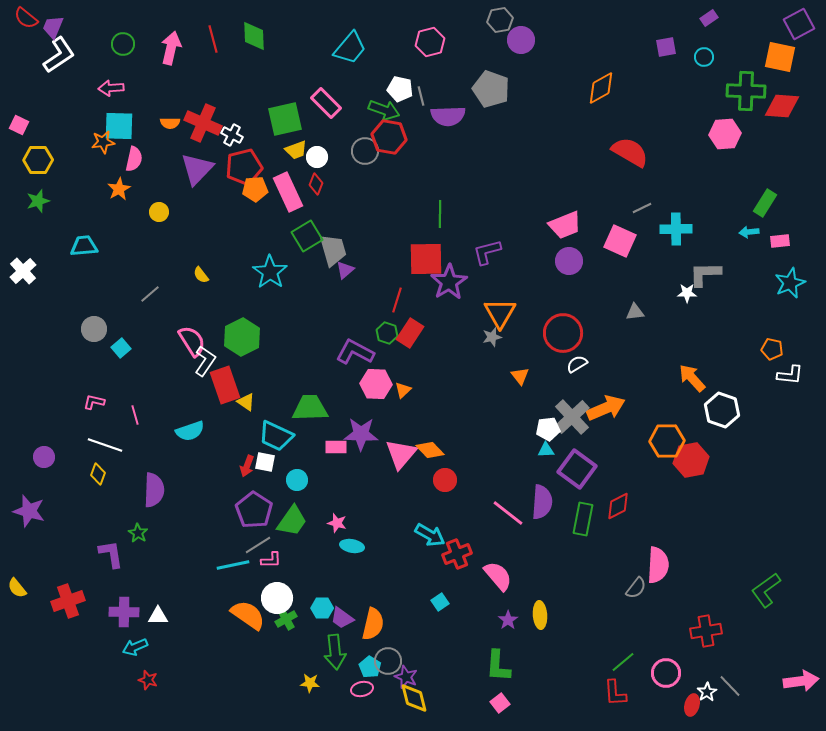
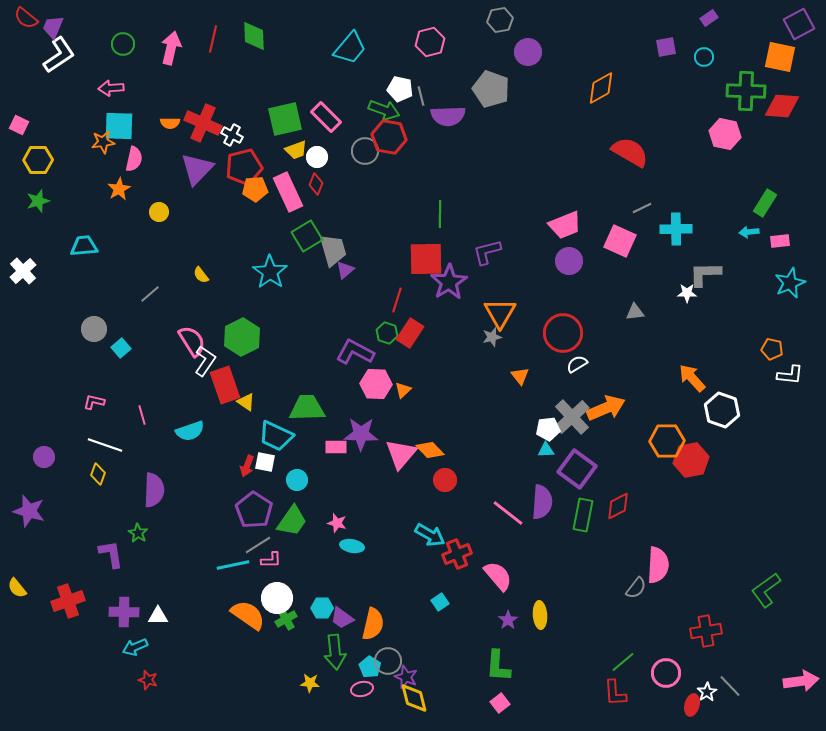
red line at (213, 39): rotated 28 degrees clockwise
purple circle at (521, 40): moved 7 px right, 12 px down
pink rectangle at (326, 103): moved 14 px down
pink hexagon at (725, 134): rotated 16 degrees clockwise
green trapezoid at (310, 408): moved 3 px left
pink line at (135, 415): moved 7 px right
green rectangle at (583, 519): moved 4 px up
